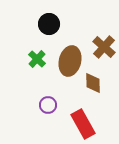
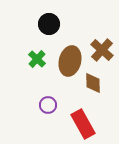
brown cross: moved 2 px left, 3 px down
